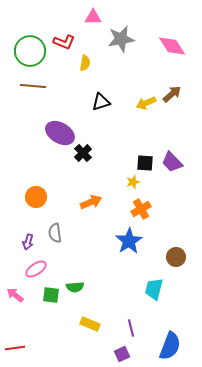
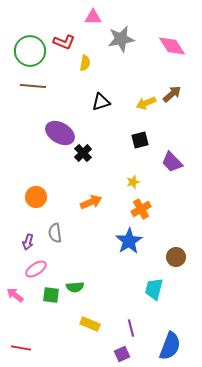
black square: moved 5 px left, 23 px up; rotated 18 degrees counterclockwise
red line: moved 6 px right; rotated 18 degrees clockwise
